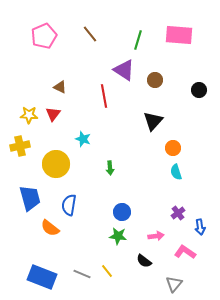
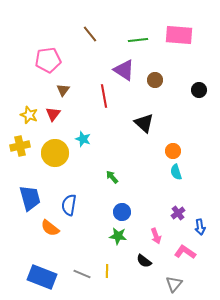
pink pentagon: moved 4 px right, 24 px down; rotated 15 degrees clockwise
green line: rotated 66 degrees clockwise
brown triangle: moved 3 px right, 3 px down; rotated 40 degrees clockwise
yellow star: rotated 18 degrees clockwise
black triangle: moved 9 px left, 2 px down; rotated 30 degrees counterclockwise
orange circle: moved 3 px down
yellow circle: moved 1 px left, 11 px up
green arrow: moved 2 px right, 9 px down; rotated 144 degrees clockwise
pink arrow: rotated 77 degrees clockwise
yellow line: rotated 40 degrees clockwise
